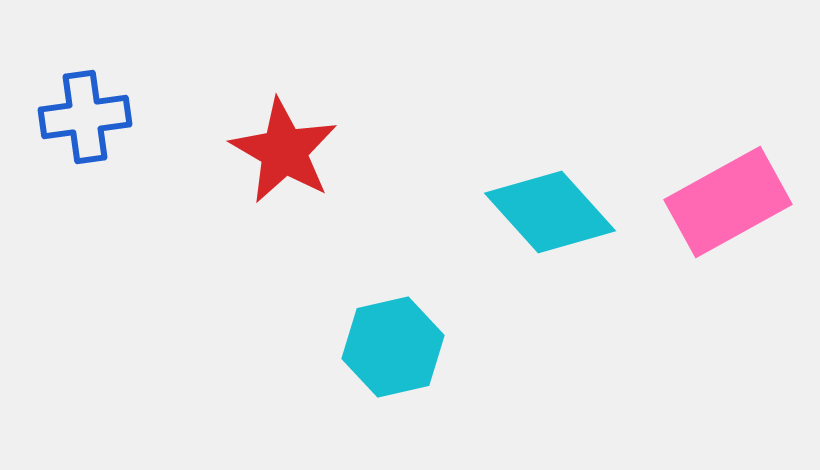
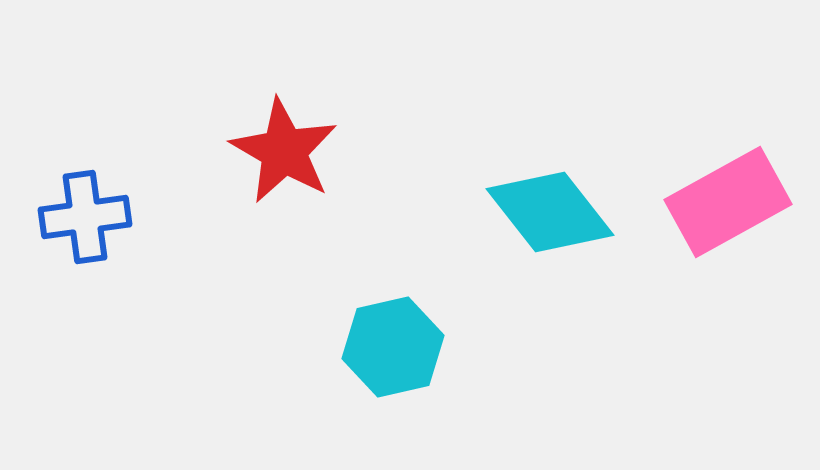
blue cross: moved 100 px down
cyan diamond: rotated 4 degrees clockwise
